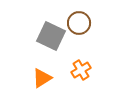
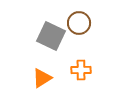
orange cross: rotated 30 degrees clockwise
